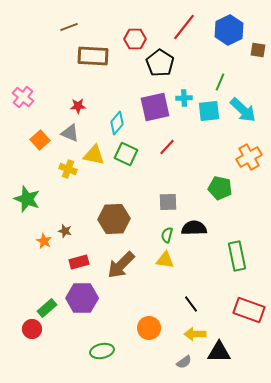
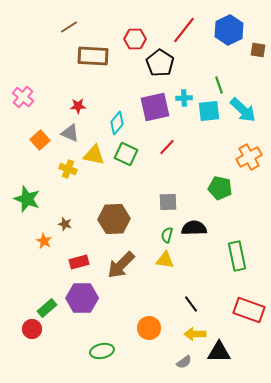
brown line at (69, 27): rotated 12 degrees counterclockwise
red line at (184, 27): moved 3 px down
green line at (220, 82): moved 1 px left, 3 px down; rotated 42 degrees counterclockwise
brown star at (65, 231): moved 7 px up
